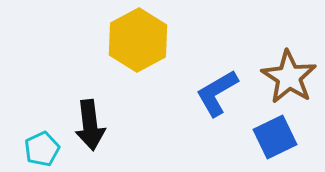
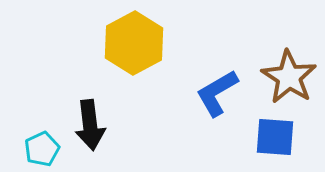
yellow hexagon: moved 4 px left, 3 px down
blue square: rotated 30 degrees clockwise
